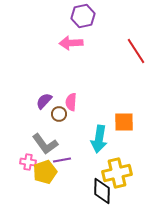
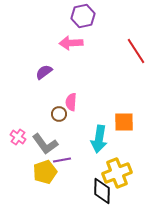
purple semicircle: moved 29 px up; rotated 12 degrees clockwise
pink cross: moved 10 px left, 25 px up; rotated 28 degrees clockwise
yellow cross: rotated 8 degrees counterclockwise
